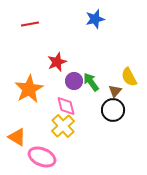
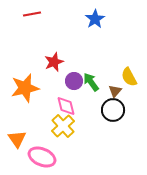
blue star: rotated 18 degrees counterclockwise
red line: moved 2 px right, 10 px up
red star: moved 3 px left
orange star: moved 4 px left, 1 px up; rotated 16 degrees clockwise
orange triangle: moved 2 px down; rotated 24 degrees clockwise
